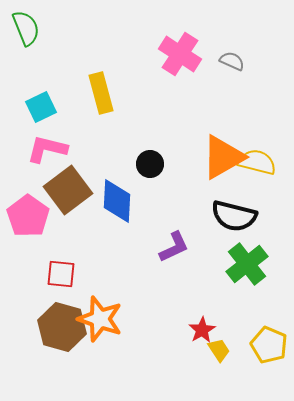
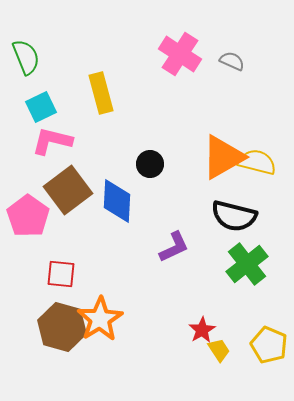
green semicircle: moved 29 px down
pink L-shape: moved 5 px right, 8 px up
orange star: rotated 21 degrees clockwise
